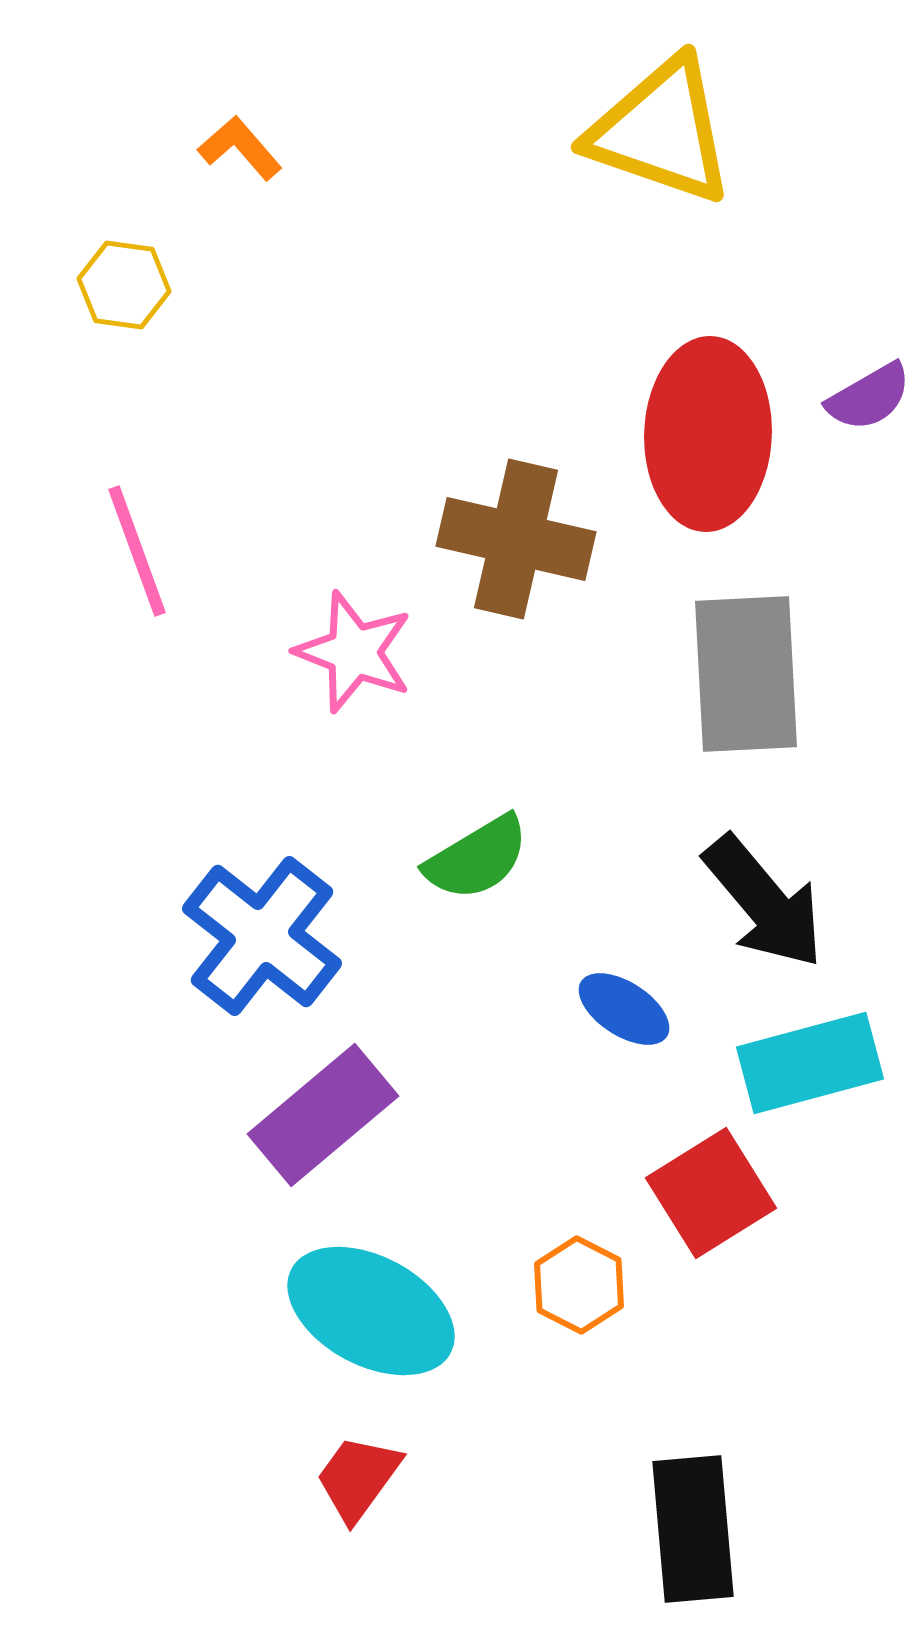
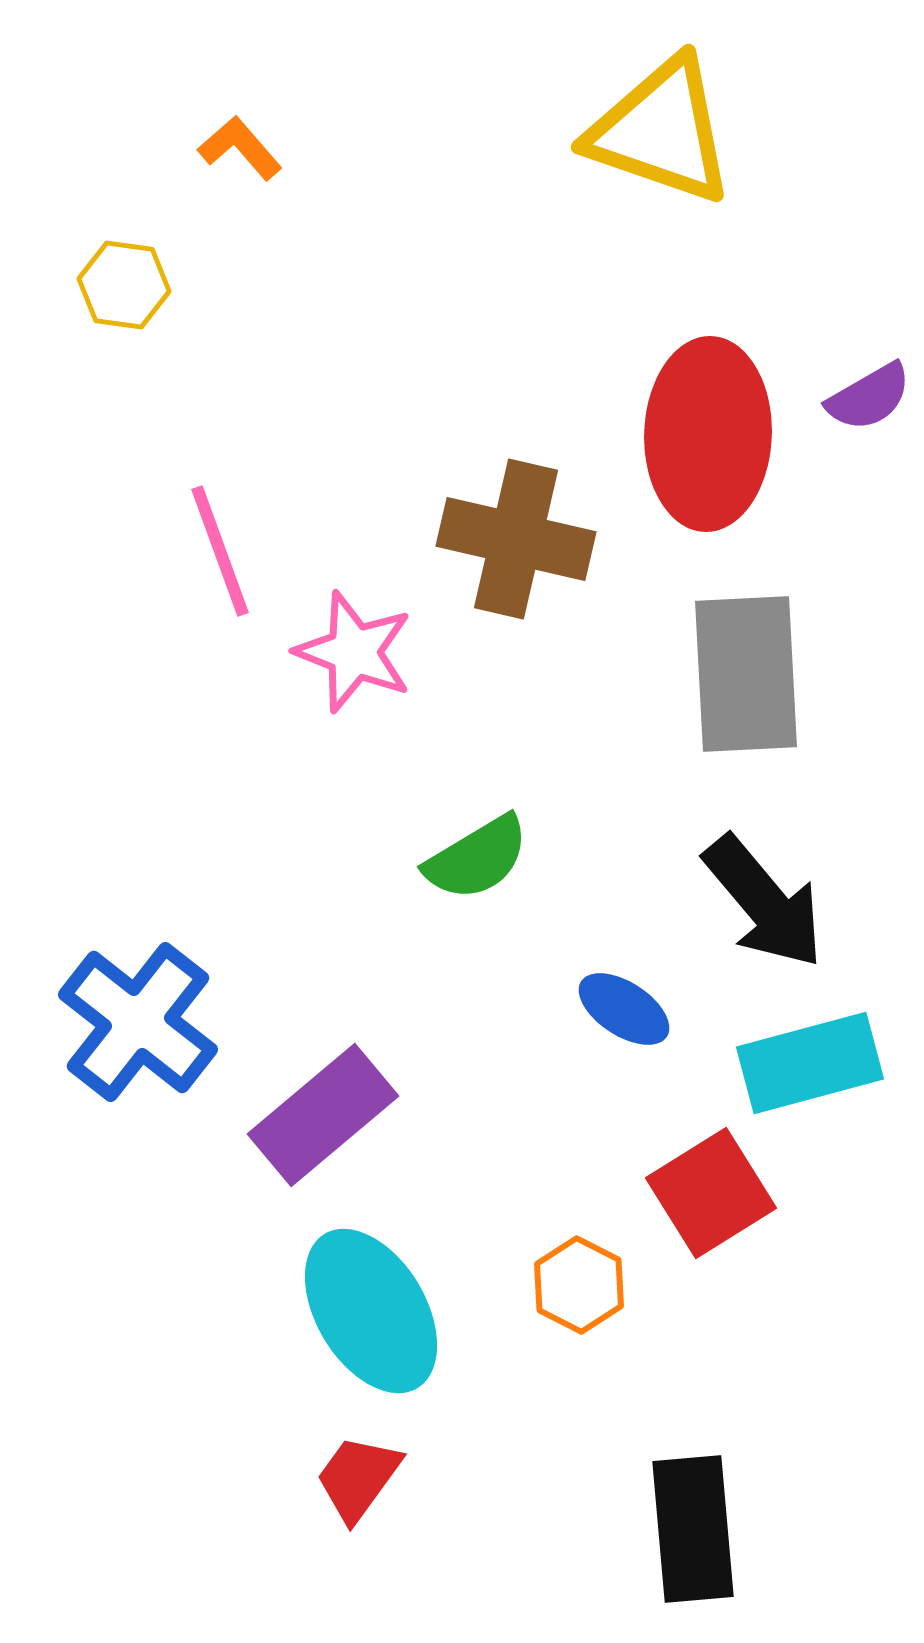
pink line: moved 83 px right
blue cross: moved 124 px left, 86 px down
cyan ellipse: rotated 31 degrees clockwise
